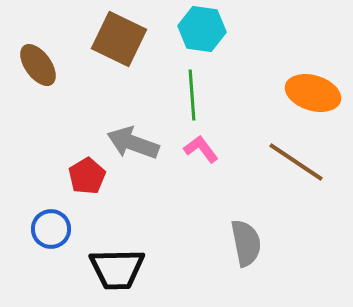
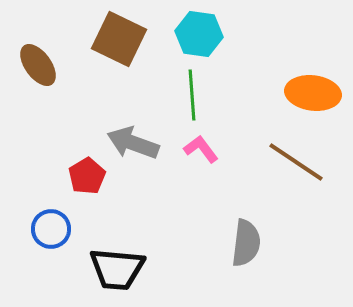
cyan hexagon: moved 3 px left, 5 px down
orange ellipse: rotated 10 degrees counterclockwise
gray semicircle: rotated 18 degrees clockwise
black trapezoid: rotated 6 degrees clockwise
